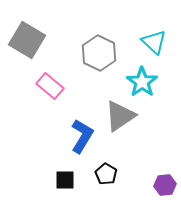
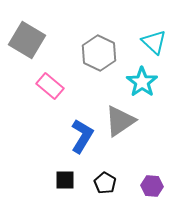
gray triangle: moved 5 px down
black pentagon: moved 1 px left, 9 px down
purple hexagon: moved 13 px left, 1 px down; rotated 10 degrees clockwise
